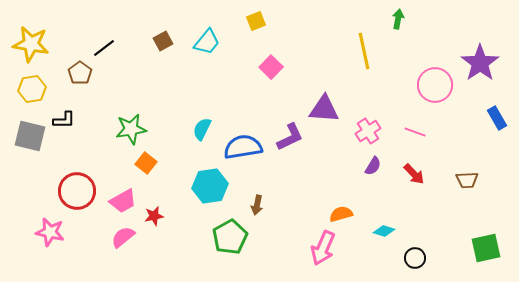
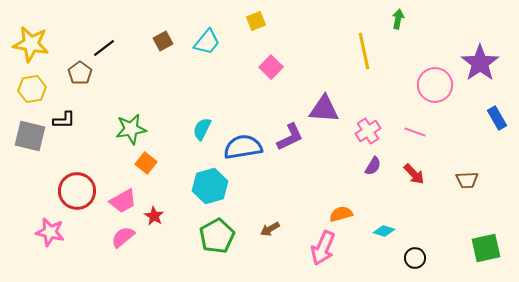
cyan hexagon: rotated 8 degrees counterclockwise
brown arrow: moved 13 px right, 24 px down; rotated 48 degrees clockwise
red star: rotated 30 degrees counterclockwise
green pentagon: moved 13 px left, 1 px up
